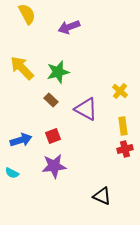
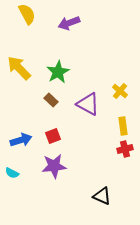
purple arrow: moved 4 px up
yellow arrow: moved 3 px left
green star: rotated 15 degrees counterclockwise
purple triangle: moved 2 px right, 5 px up
